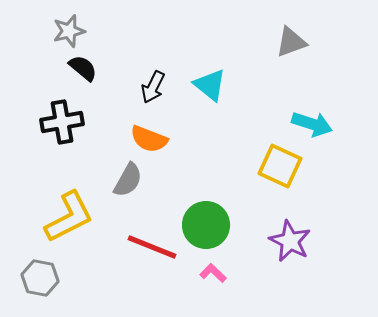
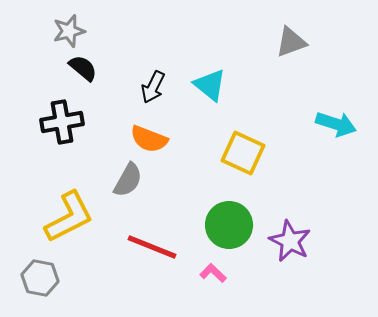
cyan arrow: moved 24 px right
yellow square: moved 37 px left, 13 px up
green circle: moved 23 px right
